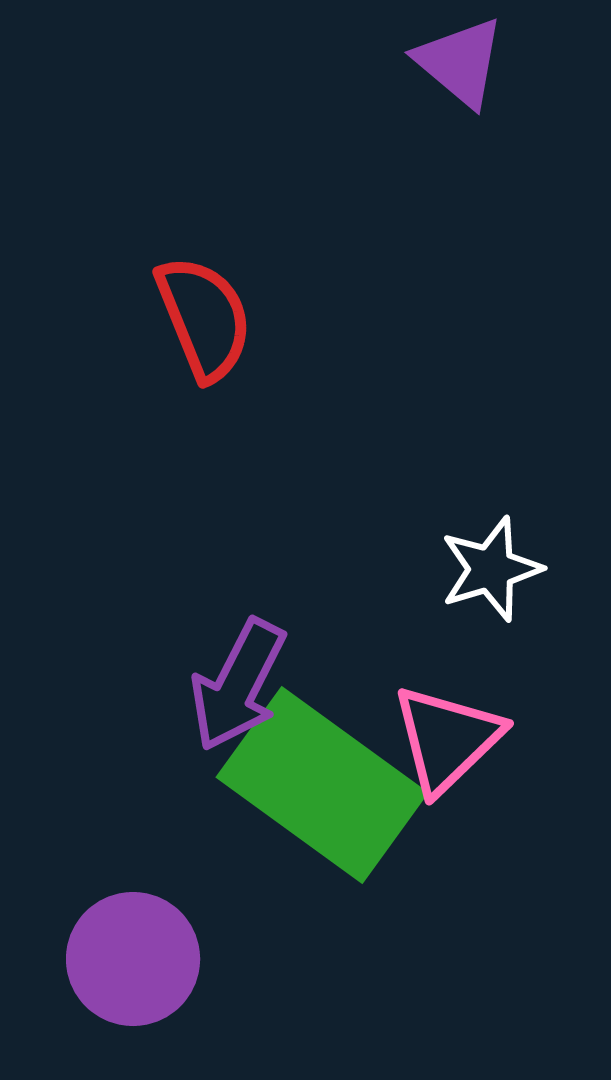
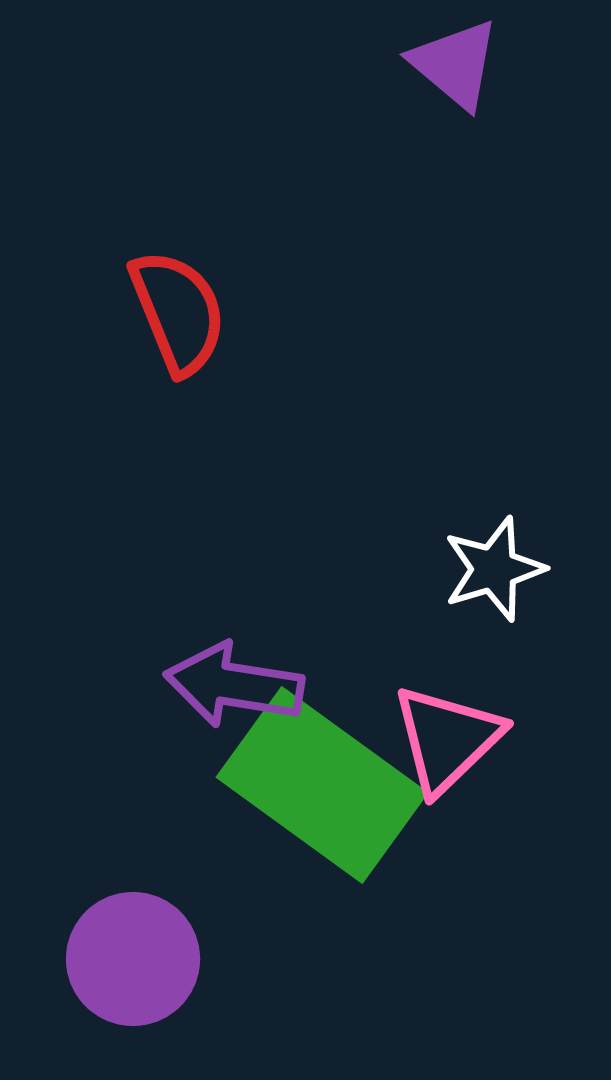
purple triangle: moved 5 px left, 2 px down
red semicircle: moved 26 px left, 6 px up
white star: moved 3 px right
purple arrow: moved 4 px left; rotated 72 degrees clockwise
